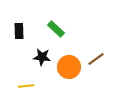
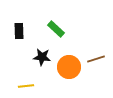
brown line: rotated 18 degrees clockwise
